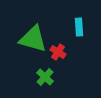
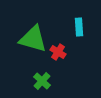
green cross: moved 3 px left, 4 px down
